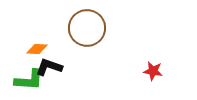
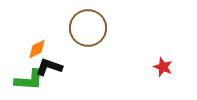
brown circle: moved 1 px right
orange diamond: rotated 30 degrees counterclockwise
red star: moved 10 px right, 4 px up; rotated 12 degrees clockwise
